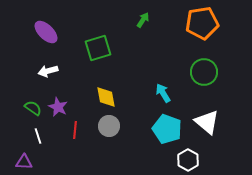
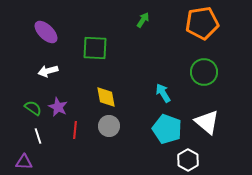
green square: moved 3 px left; rotated 20 degrees clockwise
